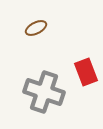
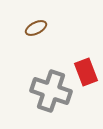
gray cross: moved 7 px right, 1 px up
